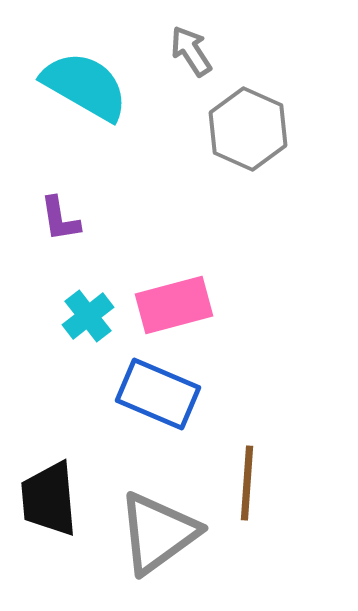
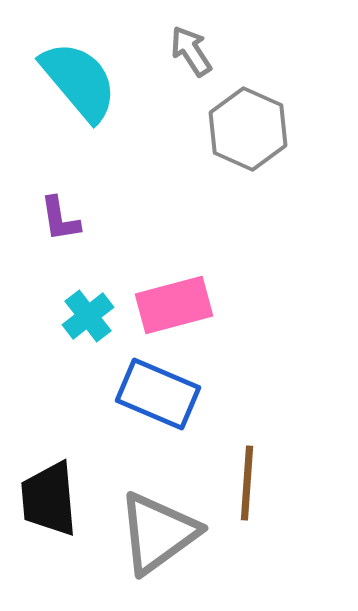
cyan semicircle: moved 6 px left, 5 px up; rotated 20 degrees clockwise
